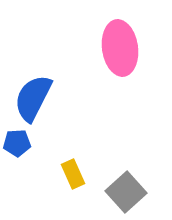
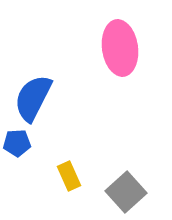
yellow rectangle: moved 4 px left, 2 px down
